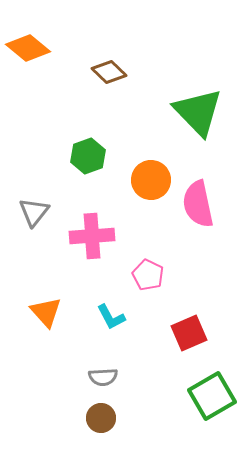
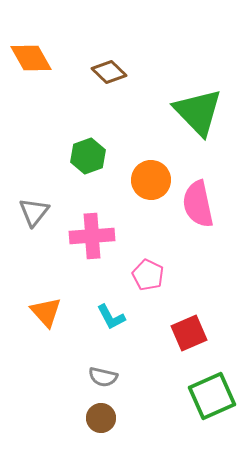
orange diamond: moved 3 px right, 10 px down; rotated 21 degrees clockwise
gray semicircle: rotated 16 degrees clockwise
green square: rotated 6 degrees clockwise
